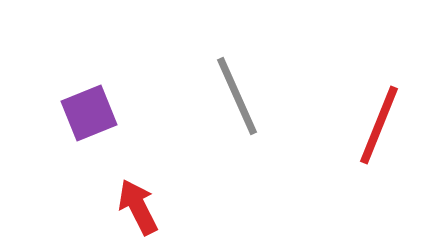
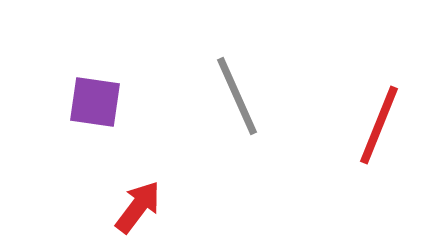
purple square: moved 6 px right, 11 px up; rotated 30 degrees clockwise
red arrow: rotated 64 degrees clockwise
